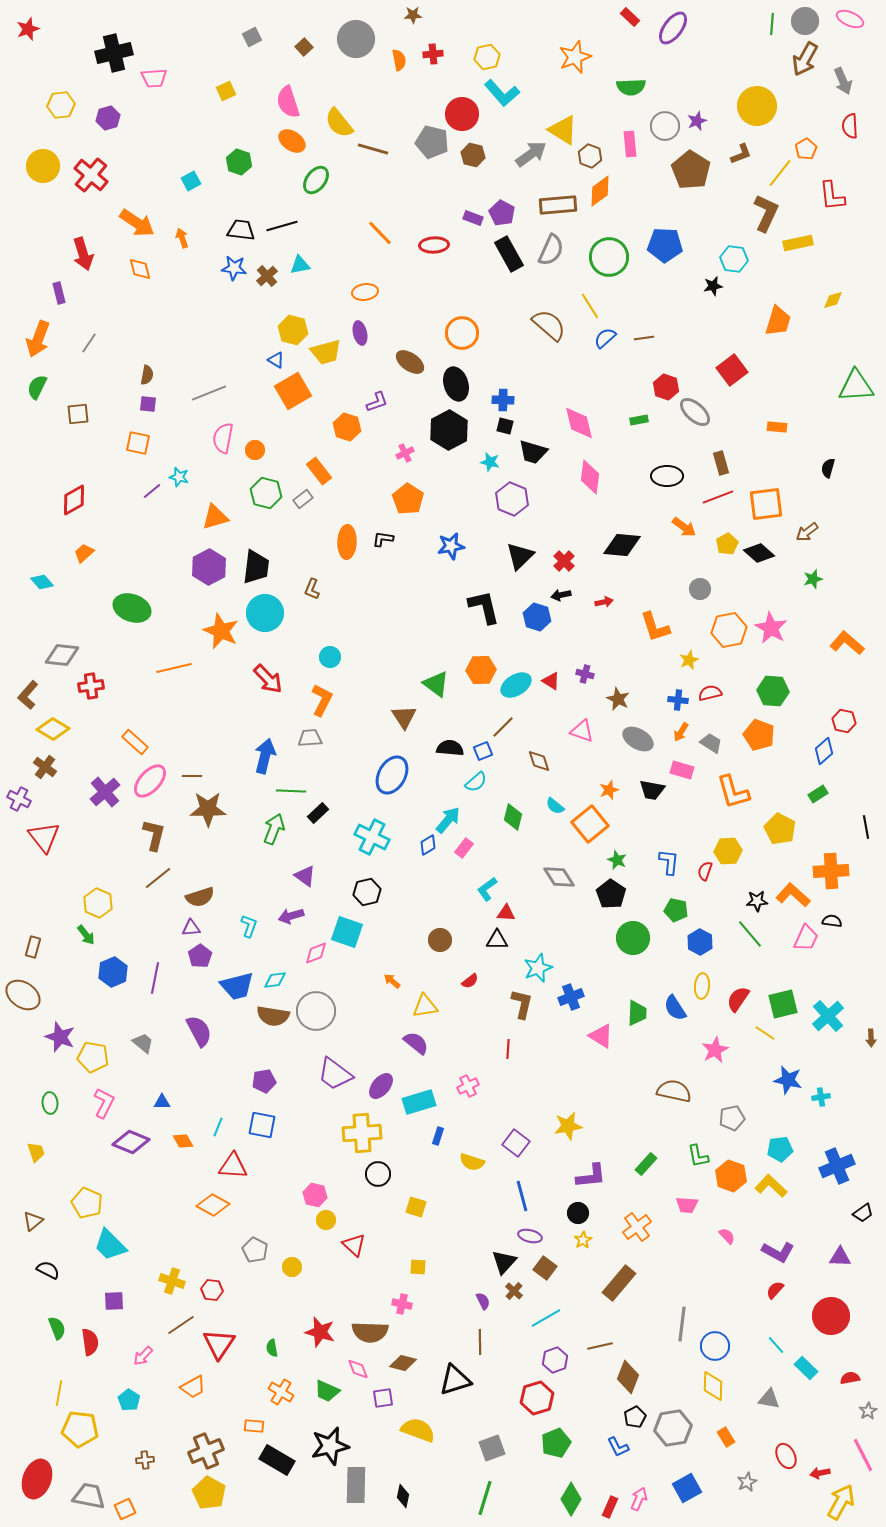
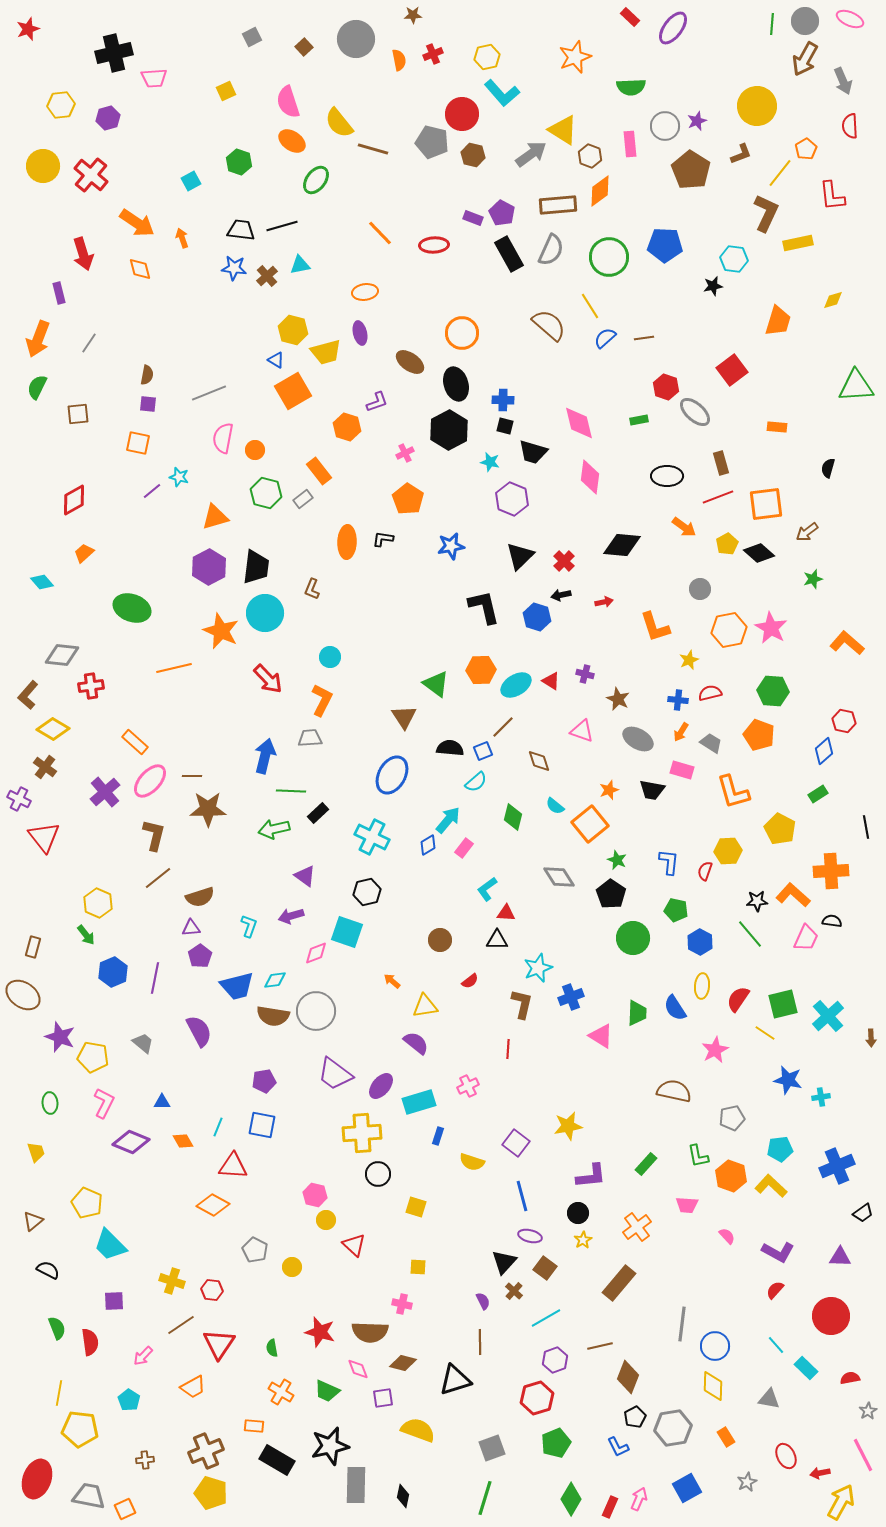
red cross at (433, 54): rotated 18 degrees counterclockwise
green arrow at (274, 829): rotated 124 degrees counterclockwise
yellow pentagon at (209, 1493): moved 2 px right; rotated 12 degrees counterclockwise
